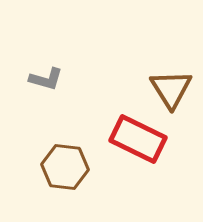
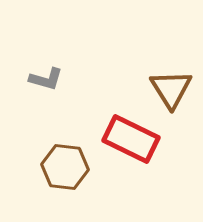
red rectangle: moved 7 px left
